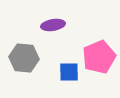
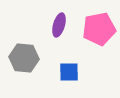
purple ellipse: moved 6 px right; rotated 65 degrees counterclockwise
pink pentagon: moved 28 px up; rotated 12 degrees clockwise
